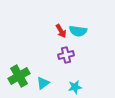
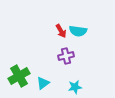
purple cross: moved 1 px down
